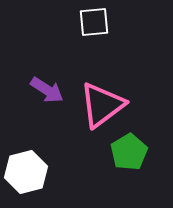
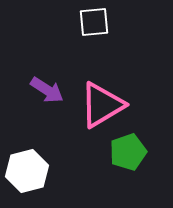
pink triangle: rotated 6 degrees clockwise
green pentagon: moved 1 px left; rotated 12 degrees clockwise
white hexagon: moved 1 px right, 1 px up
